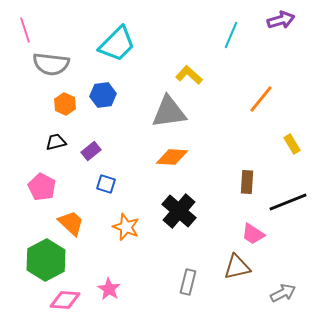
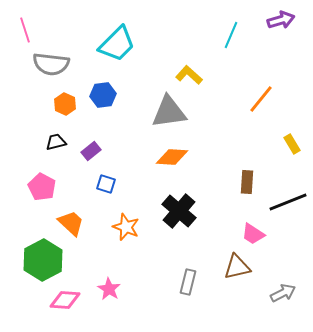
green hexagon: moved 3 px left
